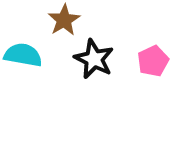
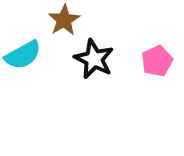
cyan semicircle: rotated 141 degrees clockwise
pink pentagon: moved 4 px right
